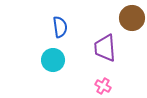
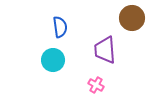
purple trapezoid: moved 2 px down
pink cross: moved 7 px left, 1 px up
